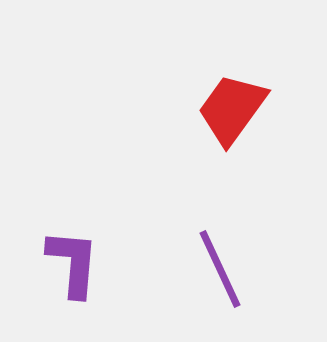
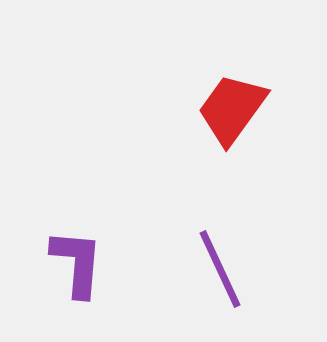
purple L-shape: moved 4 px right
